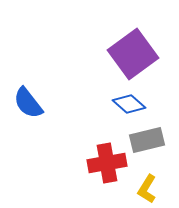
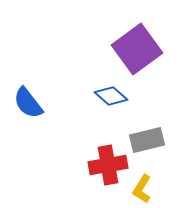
purple square: moved 4 px right, 5 px up
blue diamond: moved 18 px left, 8 px up
red cross: moved 1 px right, 2 px down
yellow L-shape: moved 5 px left
